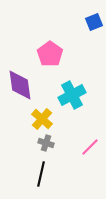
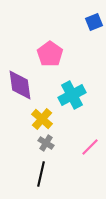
gray cross: rotated 14 degrees clockwise
